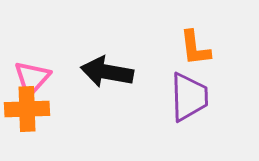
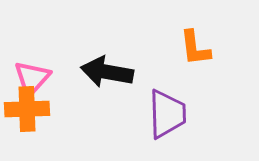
purple trapezoid: moved 22 px left, 17 px down
